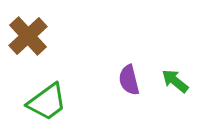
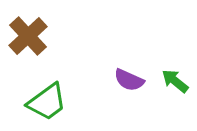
purple semicircle: rotated 52 degrees counterclockwise
